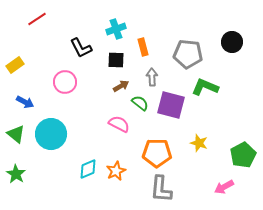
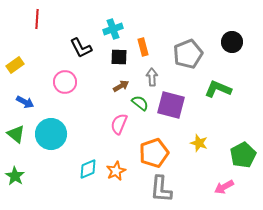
red line: rotated 54 degrees counterclockwise
cyan cross: moved 3 px left
gray pentagon: rotated 28 degrees counterclockwise
black square: moved 3 px right, 3 px up
green L-shape: moved 13 px right, 2 px down
pink semicircle: rotated 95 degrees counterclockwise
orange pentagon: moved 3 px left; rotated 20 degrees counterclockwise
green star: moved 1 px left, 2 px down
